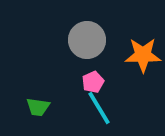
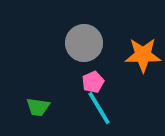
gray circle: moved 3 px left, 3 px down
